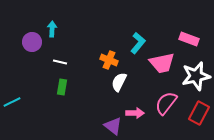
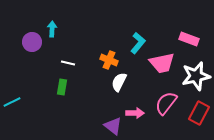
white line: moved 8 px right, 1 px down
